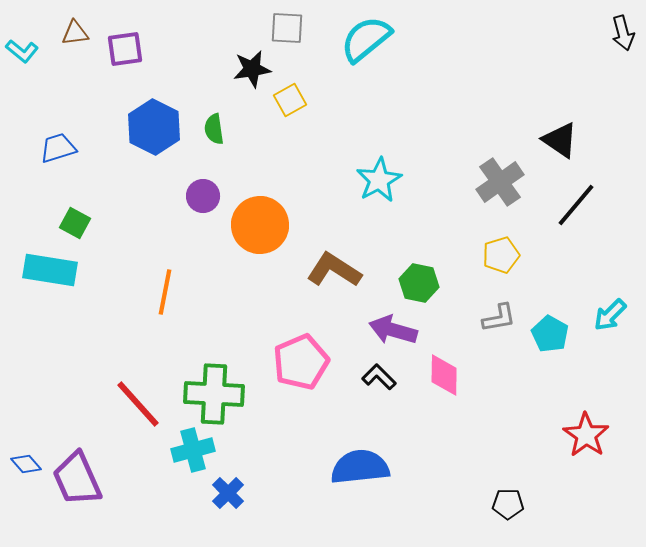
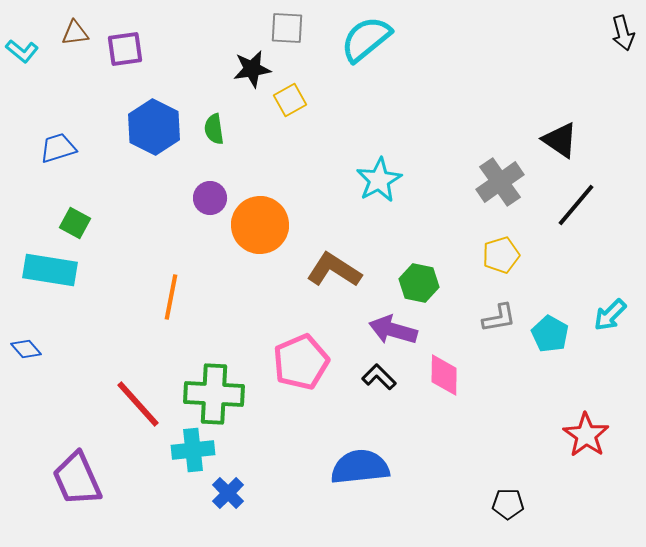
purple circle: moved 7 px right, 2 px down
orange line: moved 6 px right, 5 px down
cyan cross: rotated 9 degrees clockwise
blue diamond: moved 115 px up
